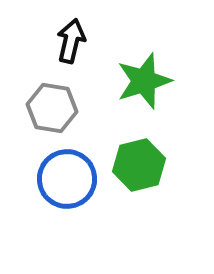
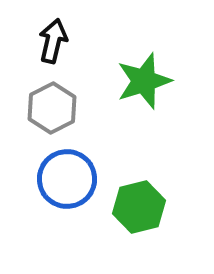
black arrow: moved 18 px left
gray hexagon: rotated 24 degrees clockwise
green hexagon: moved 42 px down
